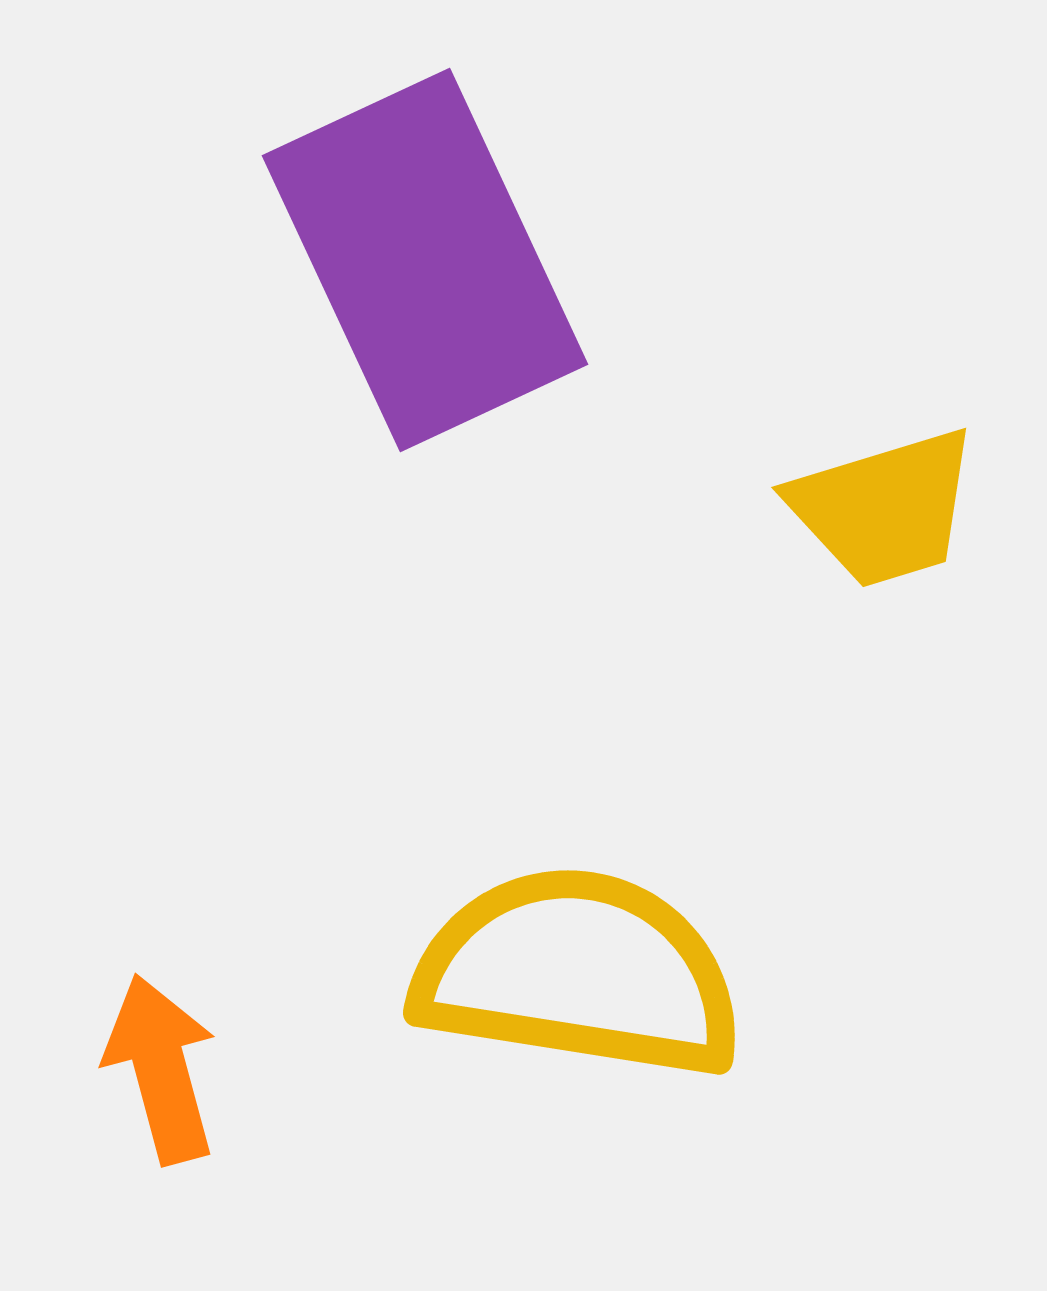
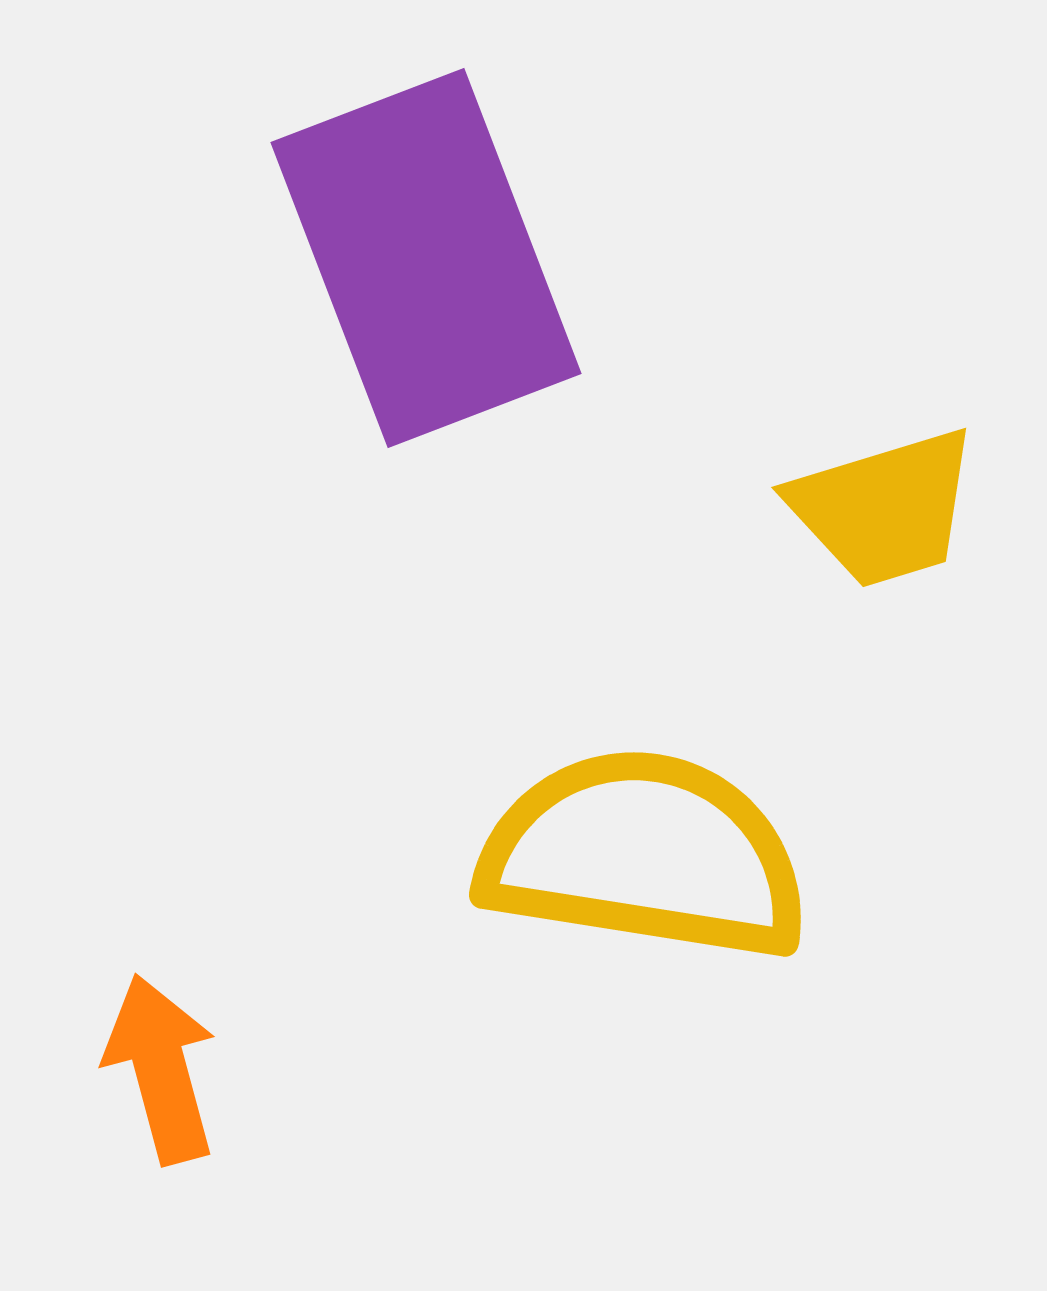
purple rectangle: moved 1 px right, 2 px up; rotated 4 degrees clockwise
yellow semicircle: moved 66 px right, 118 px up
